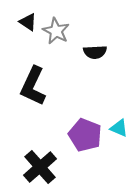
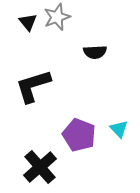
black triangle: rotated 18 degrees clockwise
gray star: moved 1 px right, 14 px up; rotated 24 degrees clockwise
black L-shape: rotated 48 degrees clockwise
cyan triangle: moved 1 px down; rotated 24 degrees clockwise
purple pentagon: moved 6 px left
